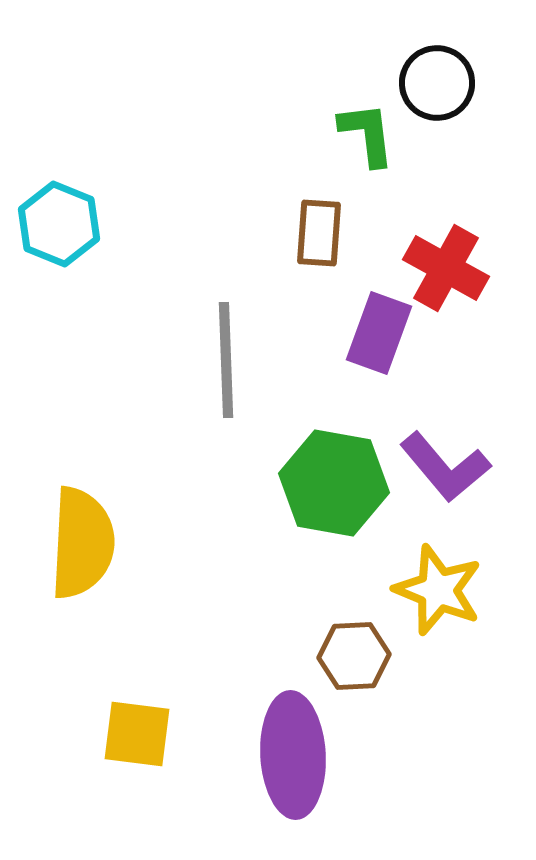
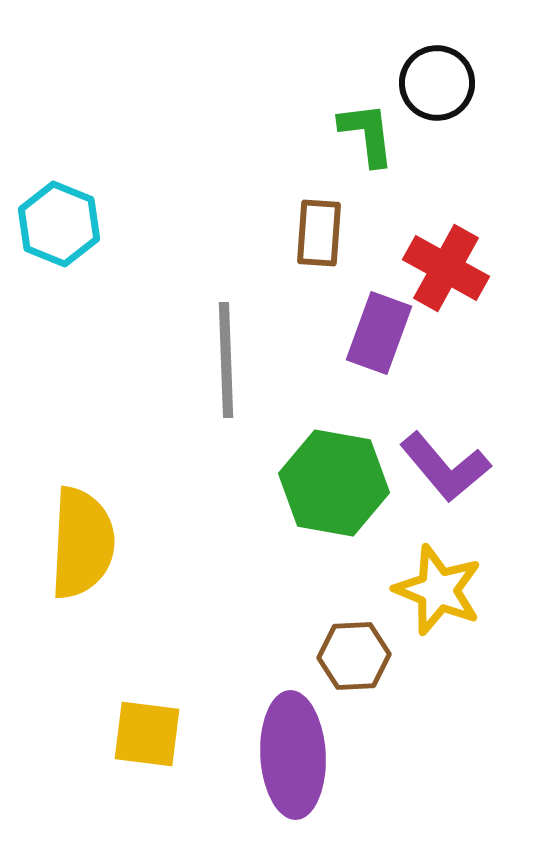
yellow square: moved 10 px right
